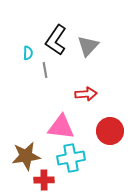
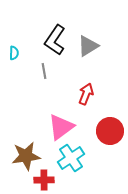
black L-shape: moved 1 px left
gray triangle: rotated 15 degrees clockwise
cyan semicircle: moved 14 px left
gray line: moved 1 px left, 1 px down
red arrow: rotated 65 degrees counterclockwise
pink triangle: rotated 44 degrees counterclockwise
cyan cross: rotated 24 degrees counterclockwise
